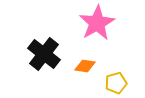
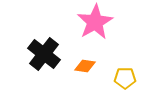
pink star: moved 2 px left, 1 px up
yellow pentagon: moved 9 px right, 5 px up; rotated 15 degrees clockwise
